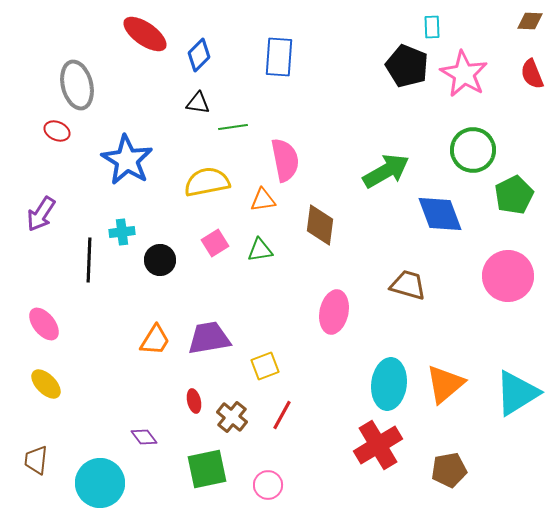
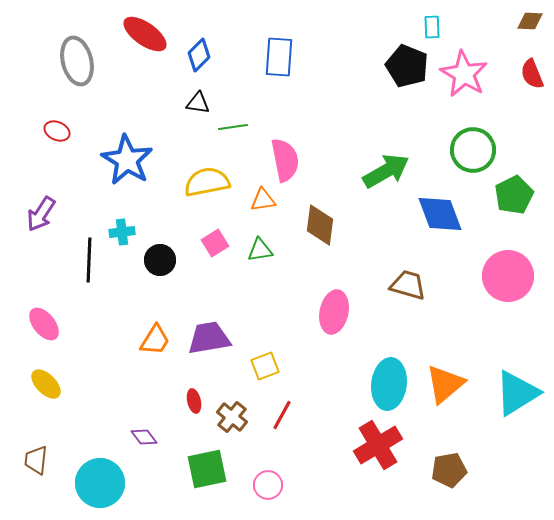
gray ellipse at (77, 85): moved 24 px up
